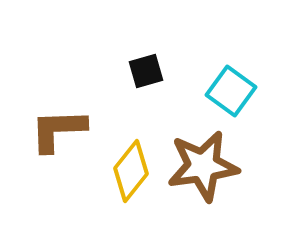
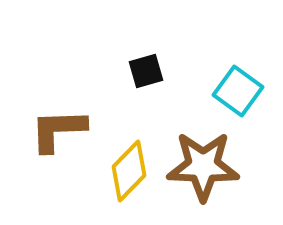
cyan square: moved 7 px right
brown star: rotated 10 degrees clockwise
yellow diamond: moved 2 px left; rotated 6 degrees clockwise
